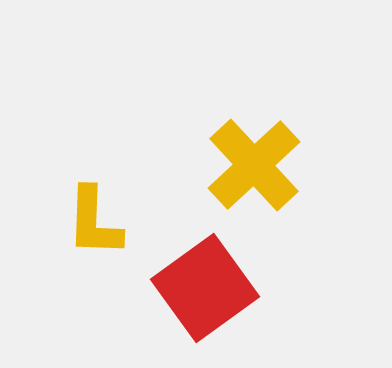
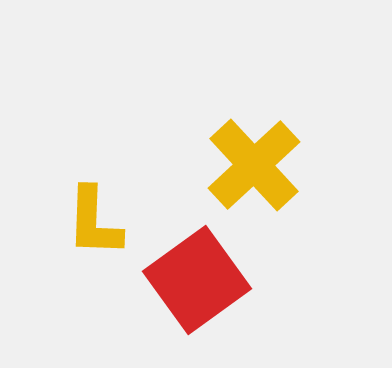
red square: moved 8 px left, 8 px up
